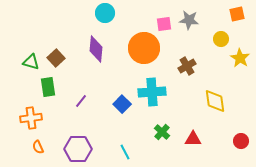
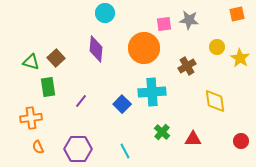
yellow circle: moved 4 px left, 8 px down
cyan line: moved 1 px up
